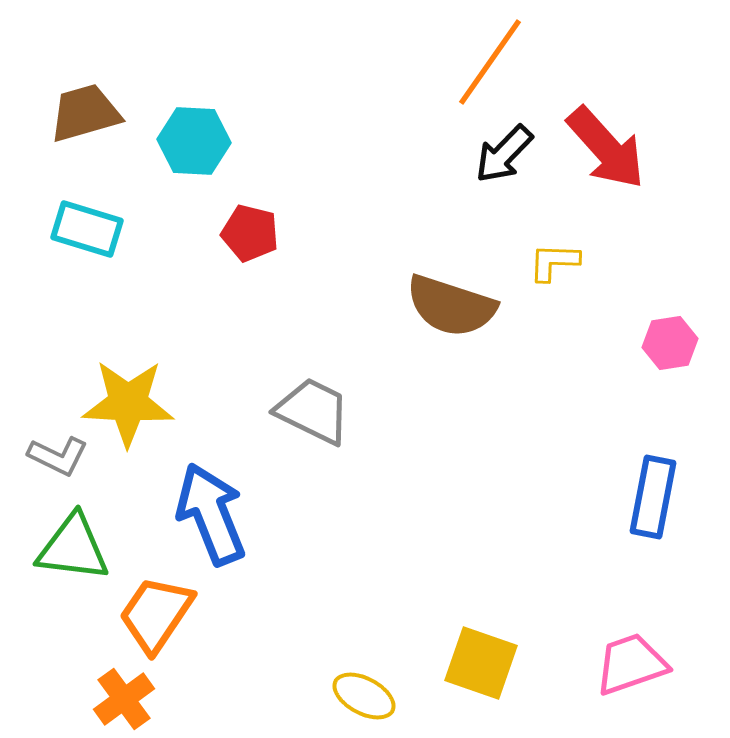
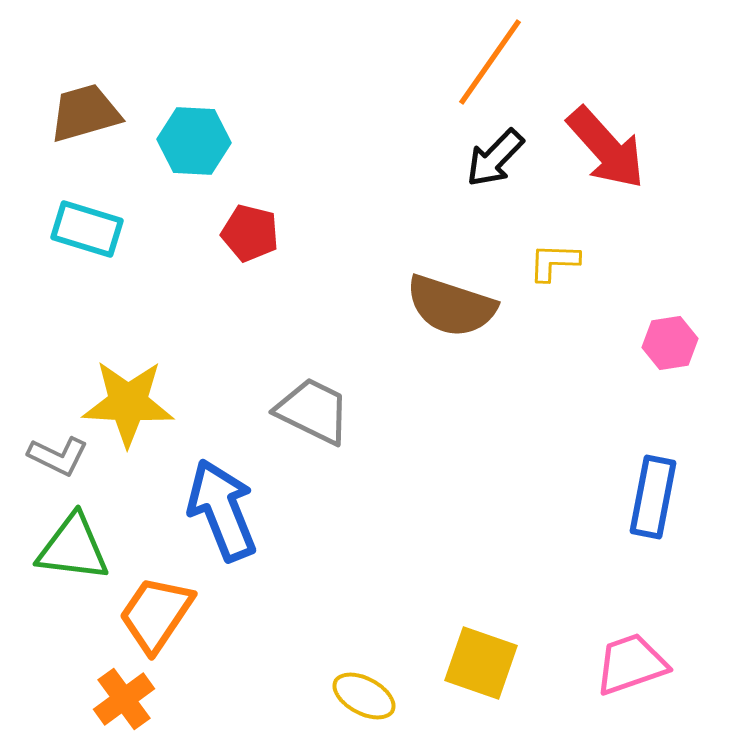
black arrow: moved 9 px left, 4 px down
blue arrow: moved 11 px right, 4 px up
